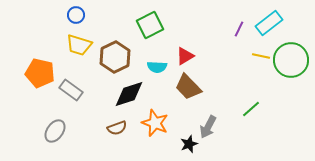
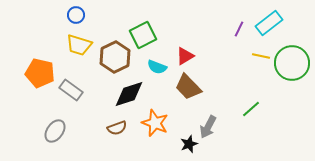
green square: moved 7 px left, 10 px down
green circle: moved 1 px right, 3 px down
cyan semicircle: rotated 18 degrees clockwise
